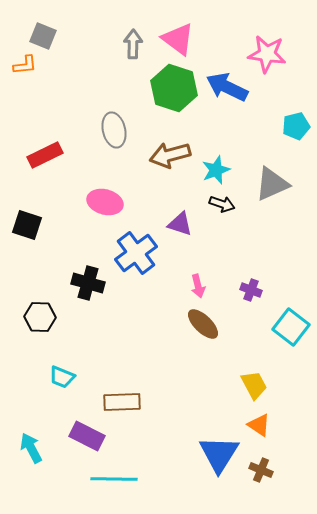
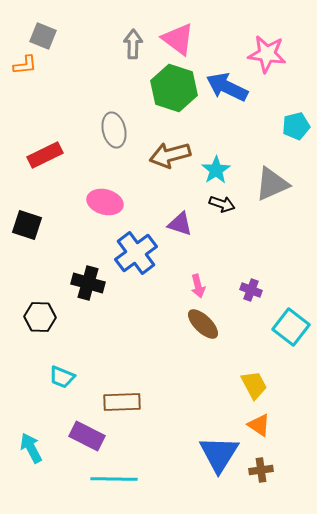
cyan star: rotated 12 degrees counterclockwise
brown cross: rotated 30 degrees counterclockwise
